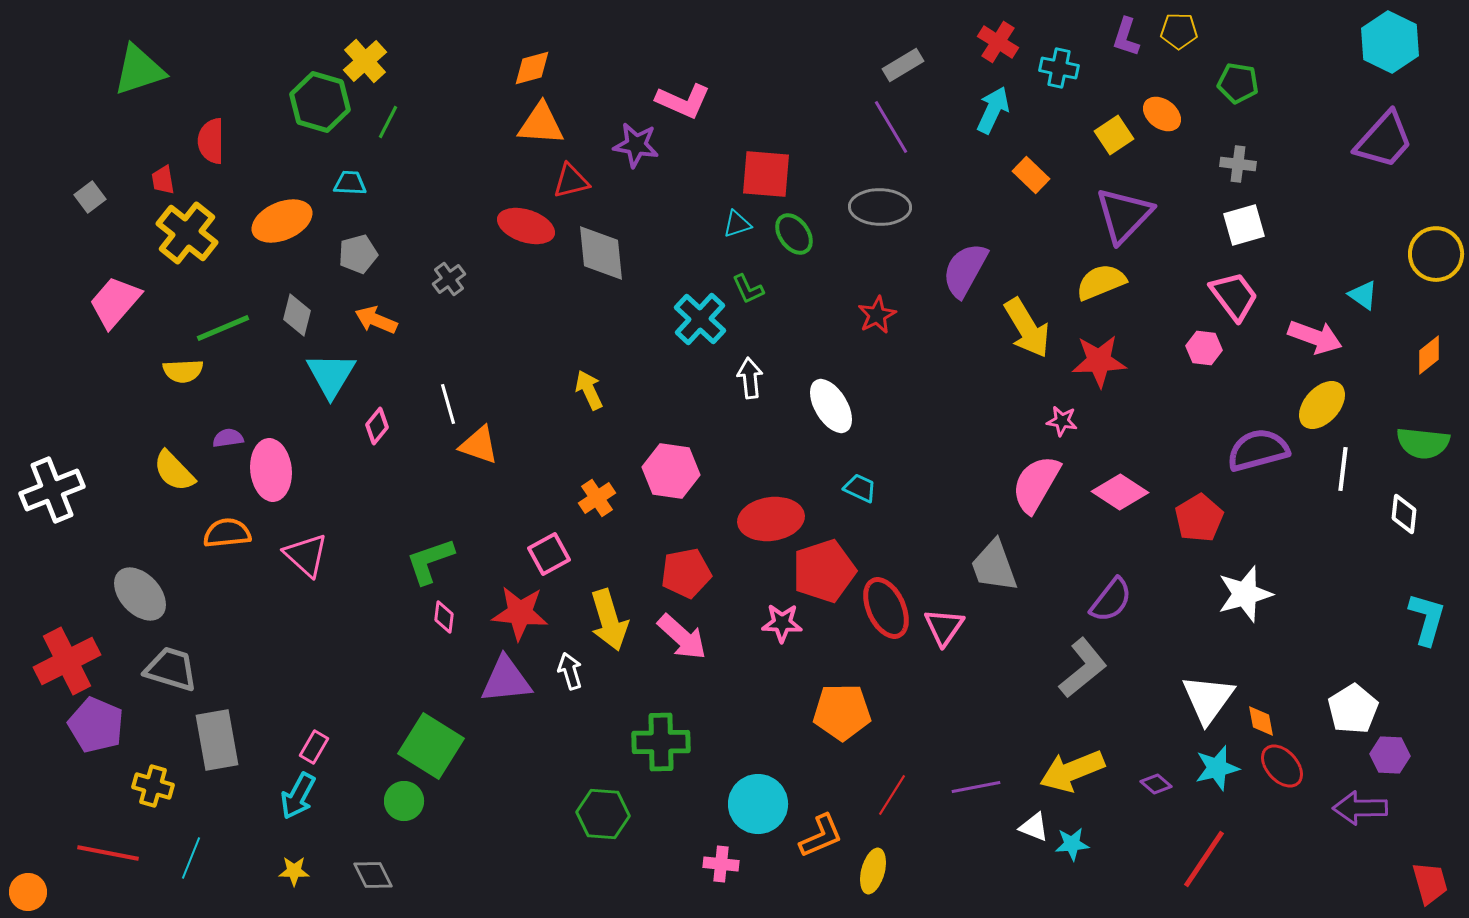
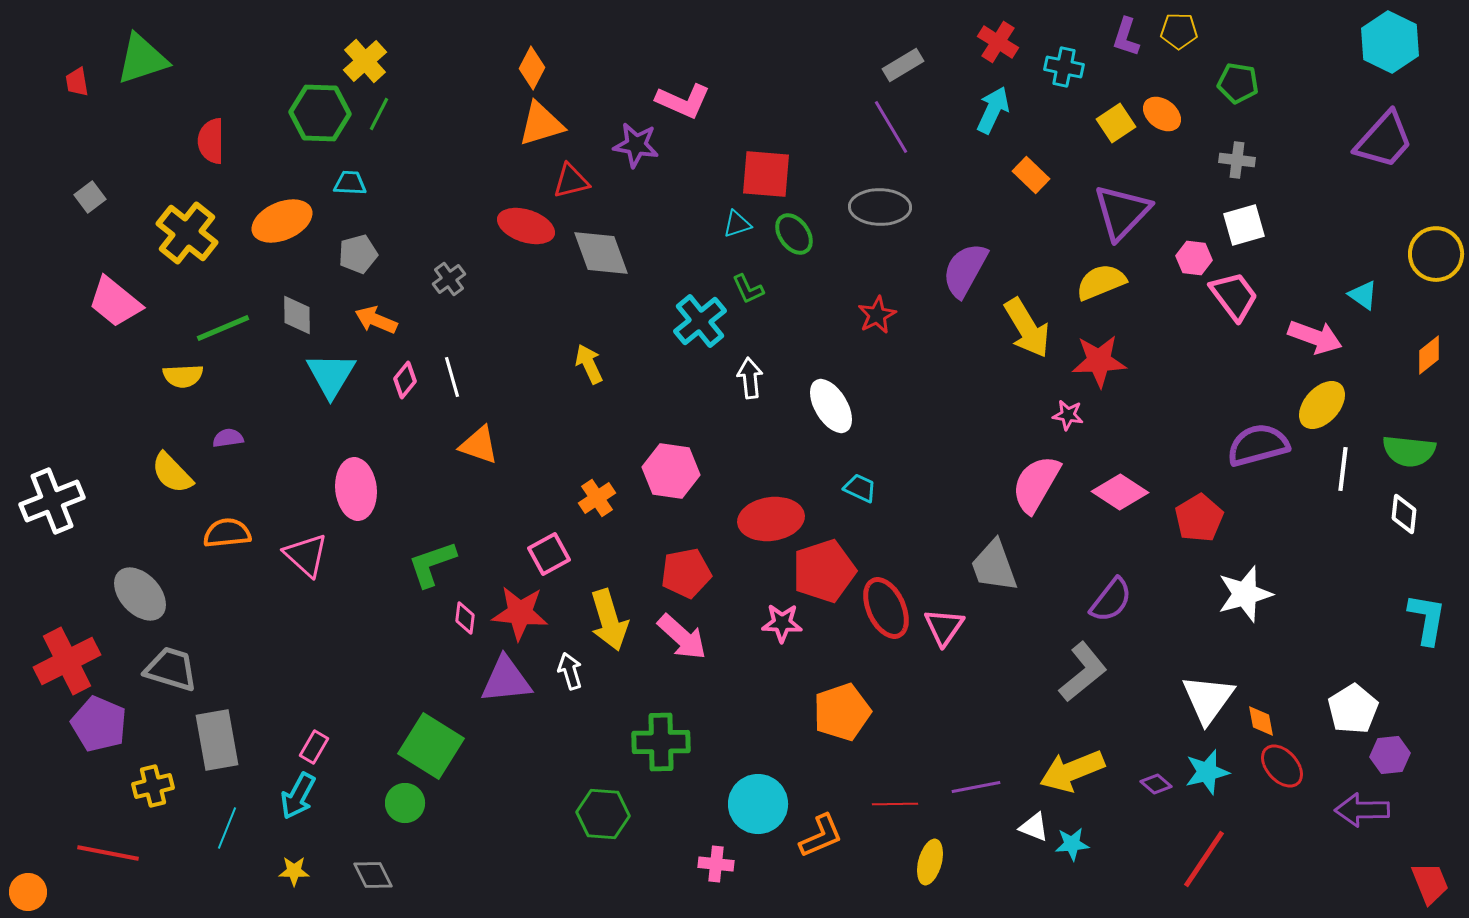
orange diamond at (532, 68): rotated 48 degrees counterclockwise
cyan cross at (1059, 68): moved 5 px right, 1 px up
green triangle at (139, 70): moved 3 px right, 11 px up
green hexagon at (320, 102): moved 11 px down; rotated 14 degrees counterclockwise
green line at (388, 122): moved 9 px left, 8 px up
orange triangle at (541, 124): rotated 21 degrees counterclockwise
yellow square at (1114, 135): moved 2 px right, 12 px up
gray cross at (1238, 164): moved 1 px left, 4 px up
red trapezoid at (163, 180): moved 86 px left, 98 px up
purple triangle at (1124, 215): moved 2 px left, 3 px up
gray diamond at (601, 253): rotated 14 degrees counterclockwise
pink trapezoid at (115, 302): rotated 92 degrees counterclockwise
gray diamond at (297, 315): rotated 15 degrees counterclockwise
cyan cross at (700, 319): moved 2 px down; rotated 8 degrees clockwise
pink hexagon at (1204, 348): moved 10 px left, 90 px up
yellow semicircle at (183, 371): moved 5 px down
yellow arrow at (589, 390): moved 26 px up
white line at (448, 404): moved 4 px right, 27 px up
pink star at (1062, 421): moved 6 px right, 6 px up
pink diamond at (377, 426): moved 28 px right, 46 px up
green semicircle at (1423, 443): moved 14 px left, 8 px down
purple semicircle at (1258, 450): moved 5 px up
pink ellipse at (271, 470): moved 85 px right, 19 px down
yellow semicircle at (174, 471): moved 2 px left, 2 px down
white cross at (52, 490): moved 11 px down
green L-shape at (430, 561): moved 2 px right, 3 px down
pink diamond at (444, 617): moved 21 px right, 1 px down
cyan L-shape at (1427, 619): rotated 6 degrees counterclockwise
gray L-shape at (1083, 668): moved 4 px down
orange pentagon at (842, 712): rotated 18 degrees counterclockwise
purple pentagon at (96, 725): moved 3 px right, 1 px up
purple hexagon at (1390, 755): rotated 9 degrees counterclockwise
cyan star at (1217, 768): moved 10 px left, 4 px down
yellow cross at (153, 786): rotated 30 degrees counterclockwise
red line at (892, 795): moved 3 px right, 9 px down; rotated 57 degrees clockwise
green circle at (404, 801): moved 1 px right, 2 px down
purple arrow at (1360, 808): moved 2 px right, 2 px down
cyan line at (191, 858): moved 36 px right, 30 px up
pink cross at (721, 864): moved 5 px left
yellow ellipse at (873, 871): moved 57 px right, 9 px up
red trapezoid at (1430, 883): rotated 6 degrees counterclockwise
